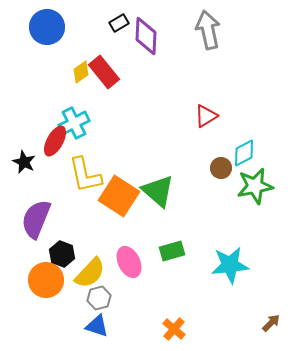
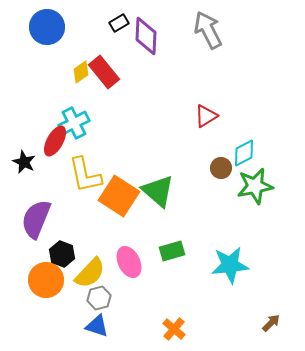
gray arrow: rotated 15 degrees counterclockwise
